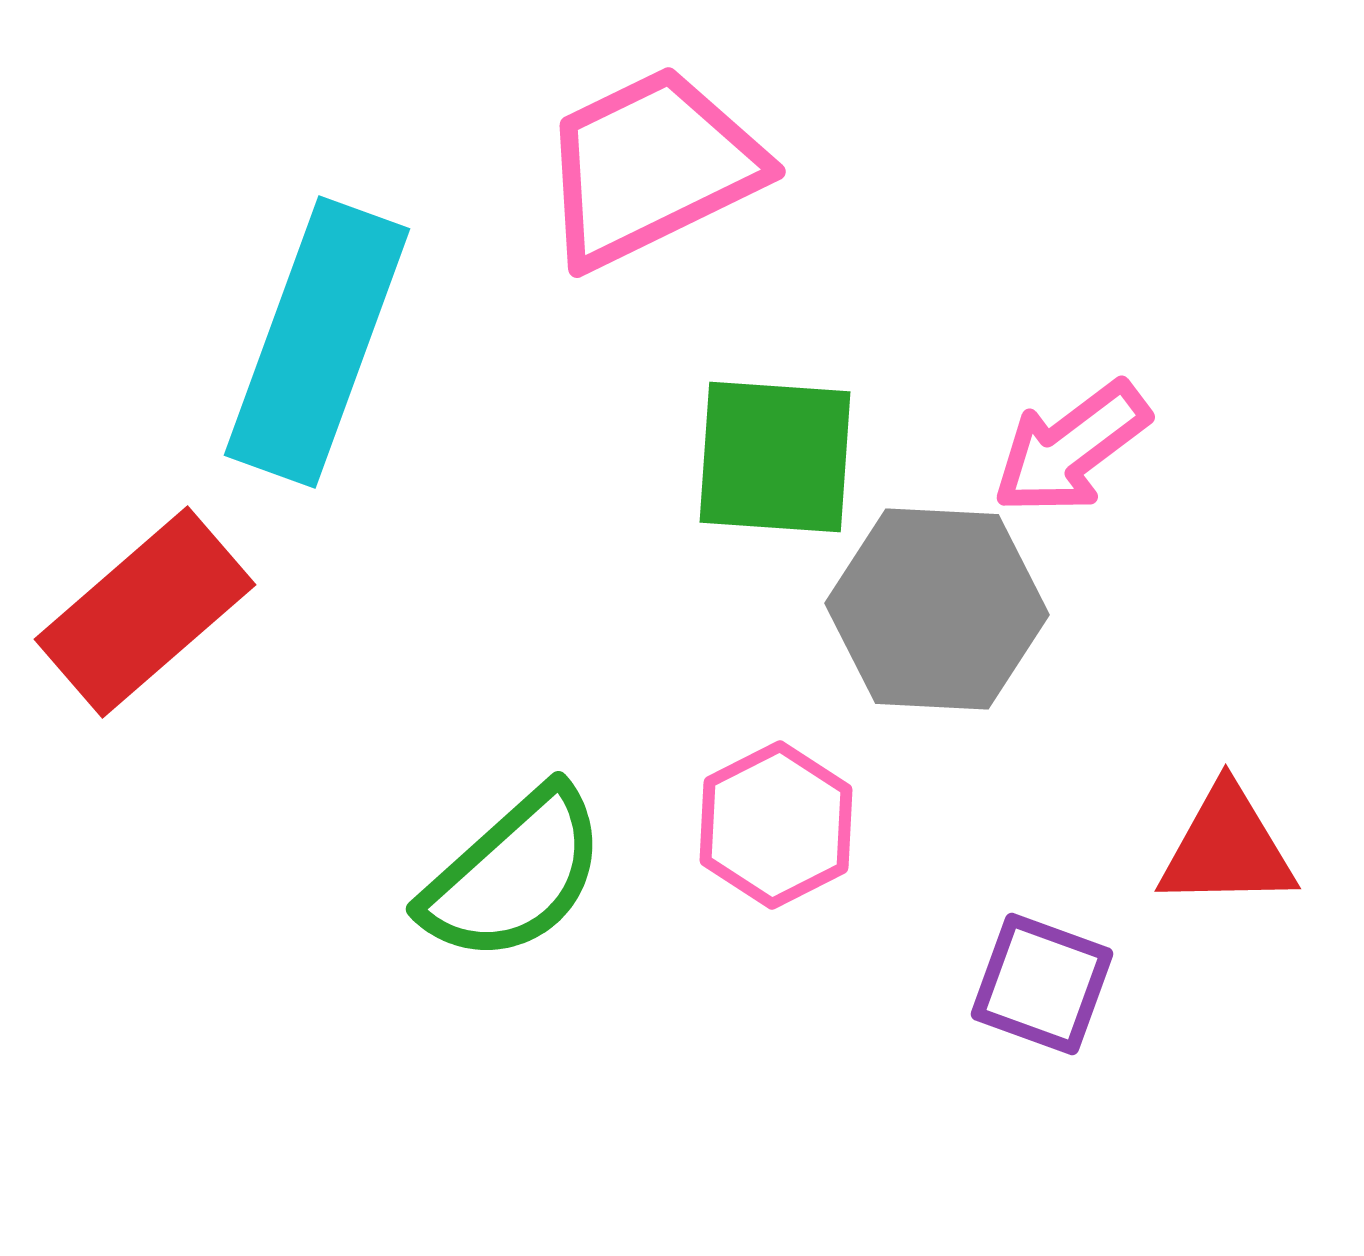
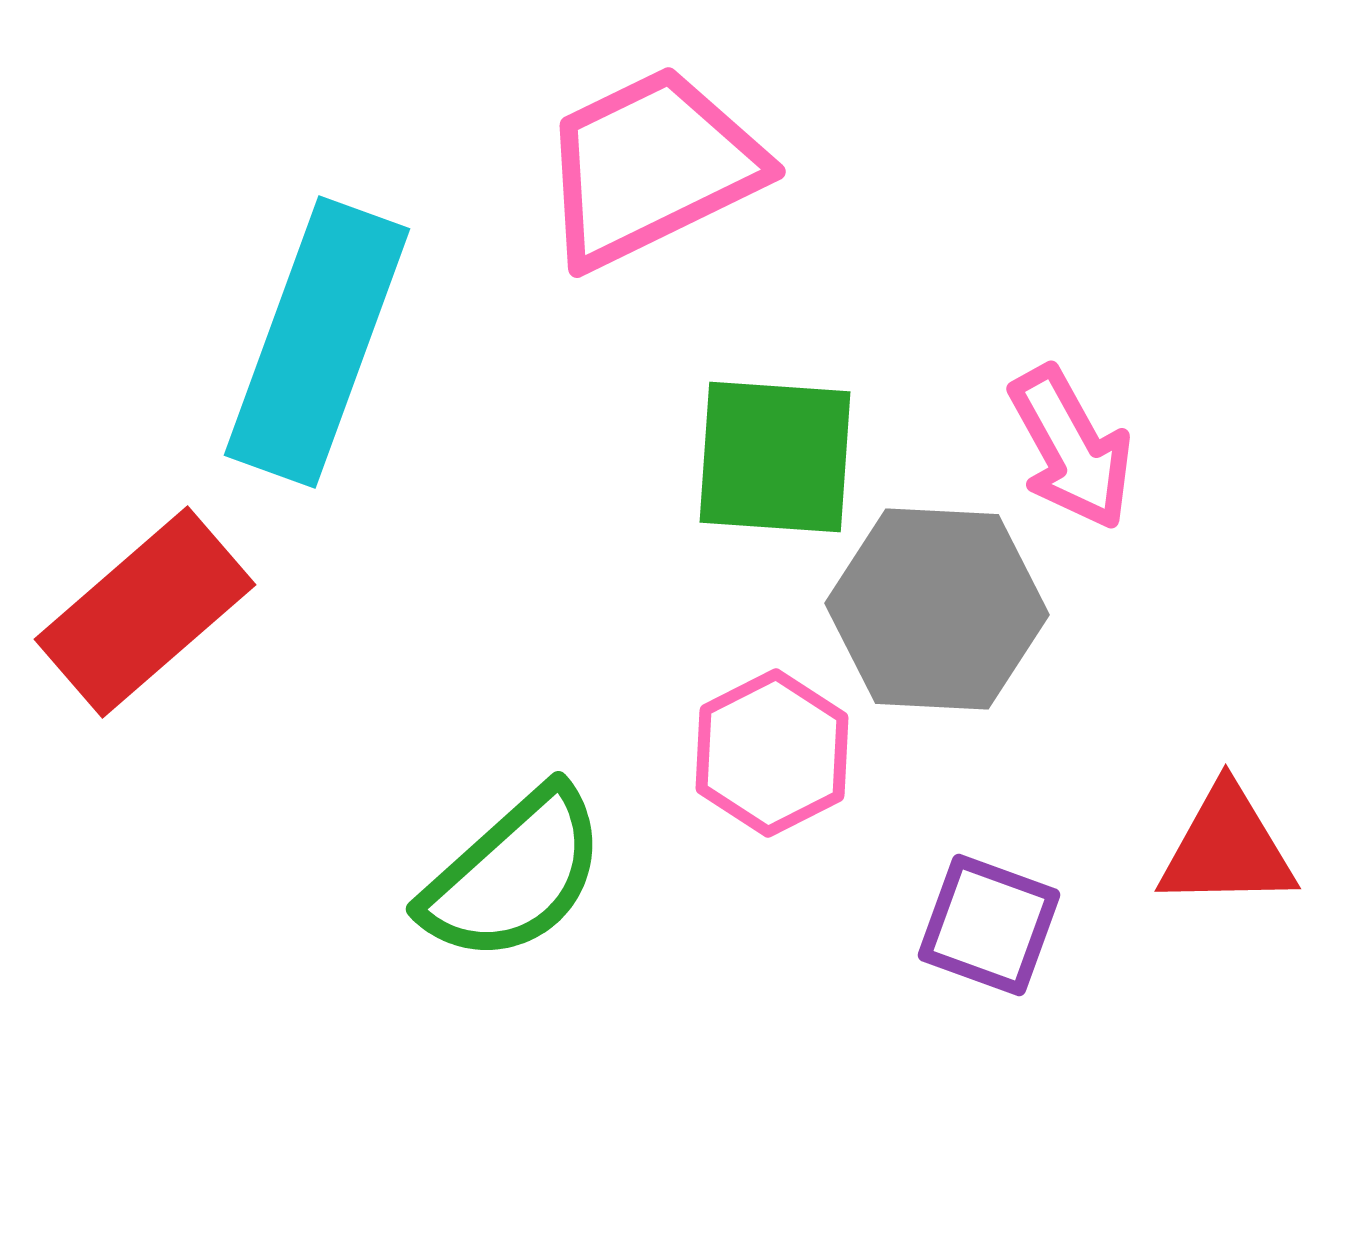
pink arrow: rotated 82 degrees counterclockwise
pink hexagon: moved 4 px left, 72 px up
purple square: moved 53 px left, 59 px up
